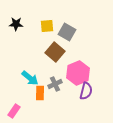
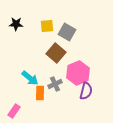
brown square: moved 1 px right, 1 px down
